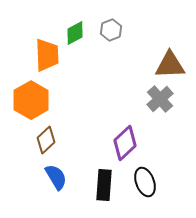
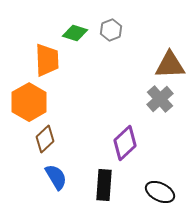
green diamond: rotated 45 degrees clockwise
orange trapezoid: moved 5 px down
orange hexagon: moved 2 px left, 2 px down
brown diamond: moved 1 px left, 1 px up
black ellipse: moved 15 px right, 10 px down; rotated 44 degrees counterclockwise
